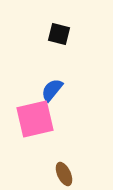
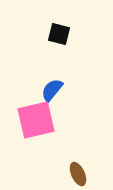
pink square: moved 1 px right, 1 px down
brown ellipse: moved 14 px right
